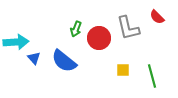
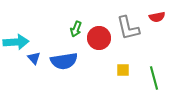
red semicircle: rotated 56 degrees counterclockwise
blue semicircle: rotated 48 degrees counterclockwise
green line: moved 2 px right, 2 px down
